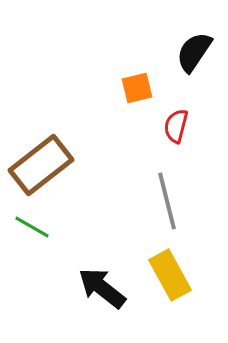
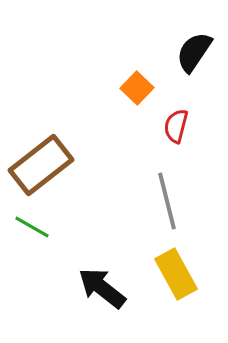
orange square: rotated 32 degrees counterclockwise
yellow rectangle: moved 6 px right, 1 px up
